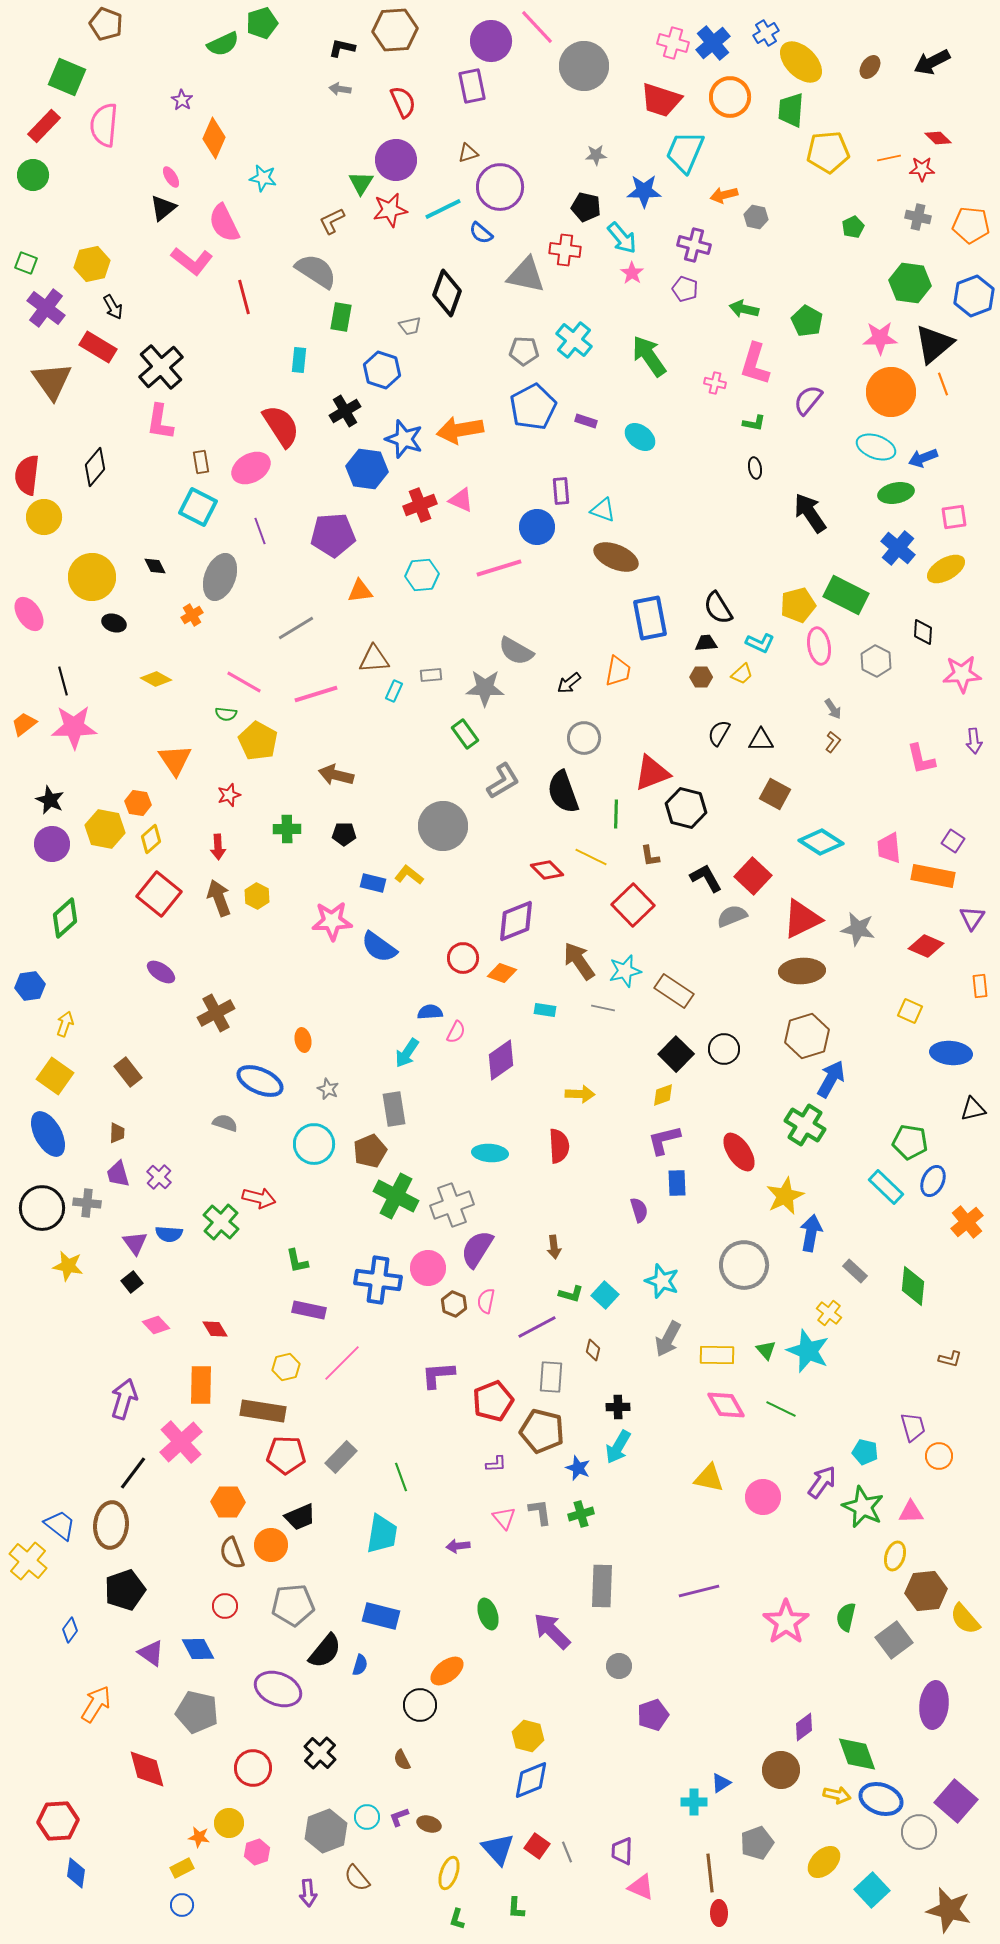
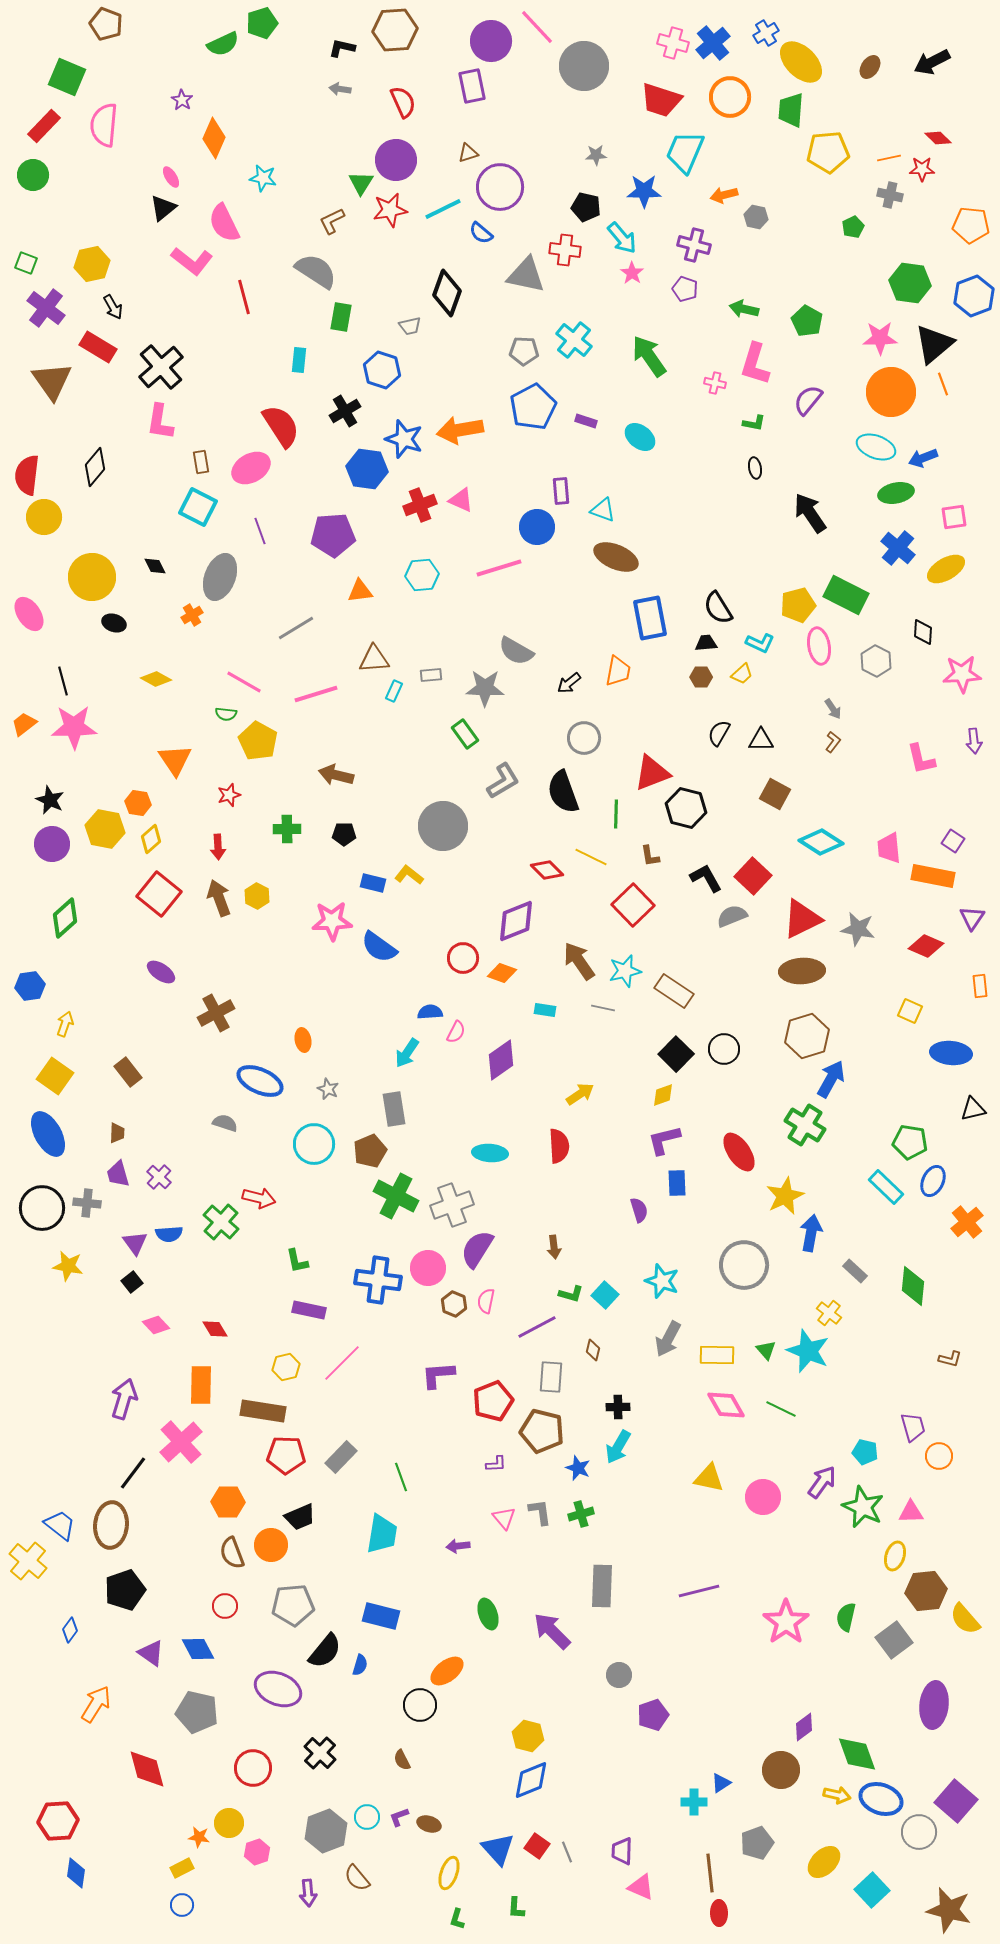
gray cross at (918, 217): moved 28 px left, 22 px up
yellow arrow at (580, 1094): rotated 36 degrees counterclockwise
blue semicircle at (169, 1234): rotated 8 degrees counterclockwise
gray circle at (619, 1666): moved 9 px down
